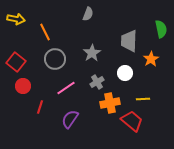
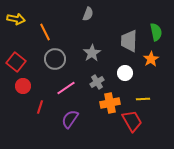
green semicircle: moved 5 px left, 3 px down
red trapezoid: rotated 20 degrees clockwise
